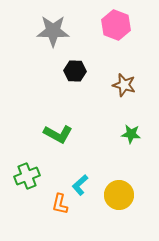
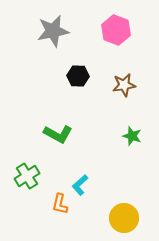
pink hexagon: moved 5 px down
gray star: rotated 12 degrees counterclockwise
black hexagon: moved 3 px right, 5 px down
brown star: rotated 25 degrees counterclockwise
green star: moved 1 px right, 2 px down; rotated 12 degrees clockwise
green cross: rotated 10 degrees counterclockwise
yellow circle: moved 5 px right, 23 px down
